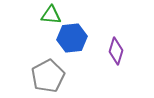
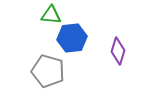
purple diamond: moved 2 px right
gray pentagon: moved 5 px up; rotated 28 degrees counterclockwise
